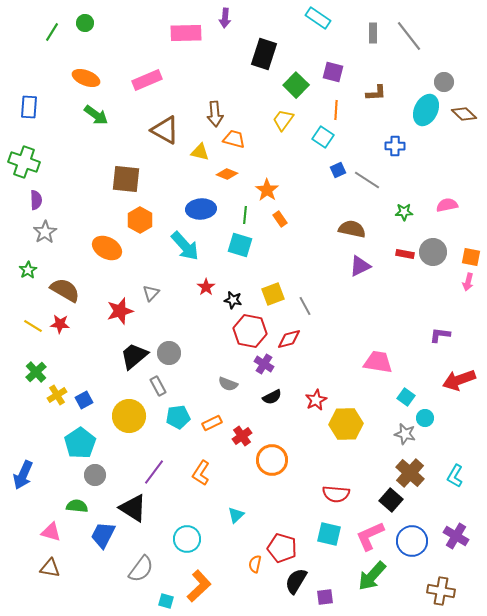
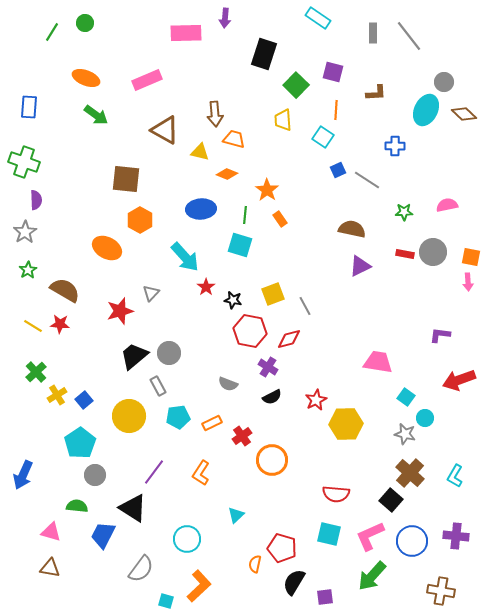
yellow trapezoid at (283, 120): rotated 40 degrees counterclockwise
gray star at (45, 232): moved 20 px left
cyan arrow at (185, 246): moved 11 px down
pink arrow at (468, 282): rotated 18 degrees counterclockwise
purple cross at (264, 364): moved 4 px right, 3 px down
blue square at (84, 400): rotated 12 degrees counterclockwise
purple cross at (456, 536): rotated 25 degrees counterclockwise
black semicircle at (296, 581): moved 2 px left, 1 px down
